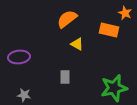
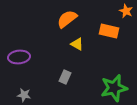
orange star: moved 1 px right, 2 px up
orange rectangle: moved 1 px down
gray rectangle: rotated 24 degrees clockwise
